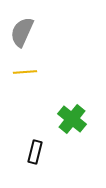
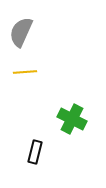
gray semicircle: moved 1 px left
green cross: rotated 12 degrees counterclockwise
